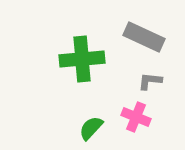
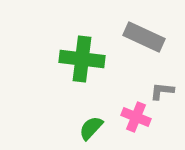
green cross: rotated 12 degrees clockwise
gray L-shape: moved 12 px right, 10 px down
